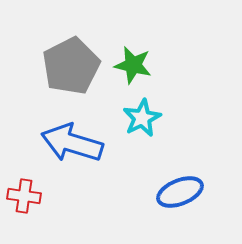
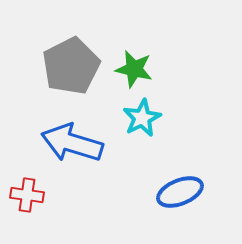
green star: moved 1 px right, 4 px down
red cross: moved 3 px right, 1 px up
